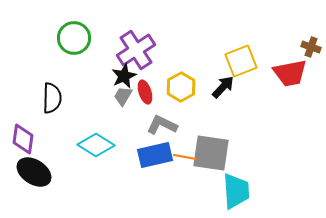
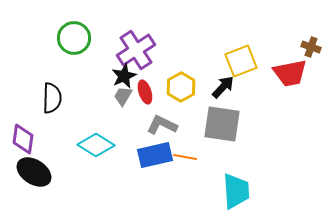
gray square: moved 11 px right, 29 px up
